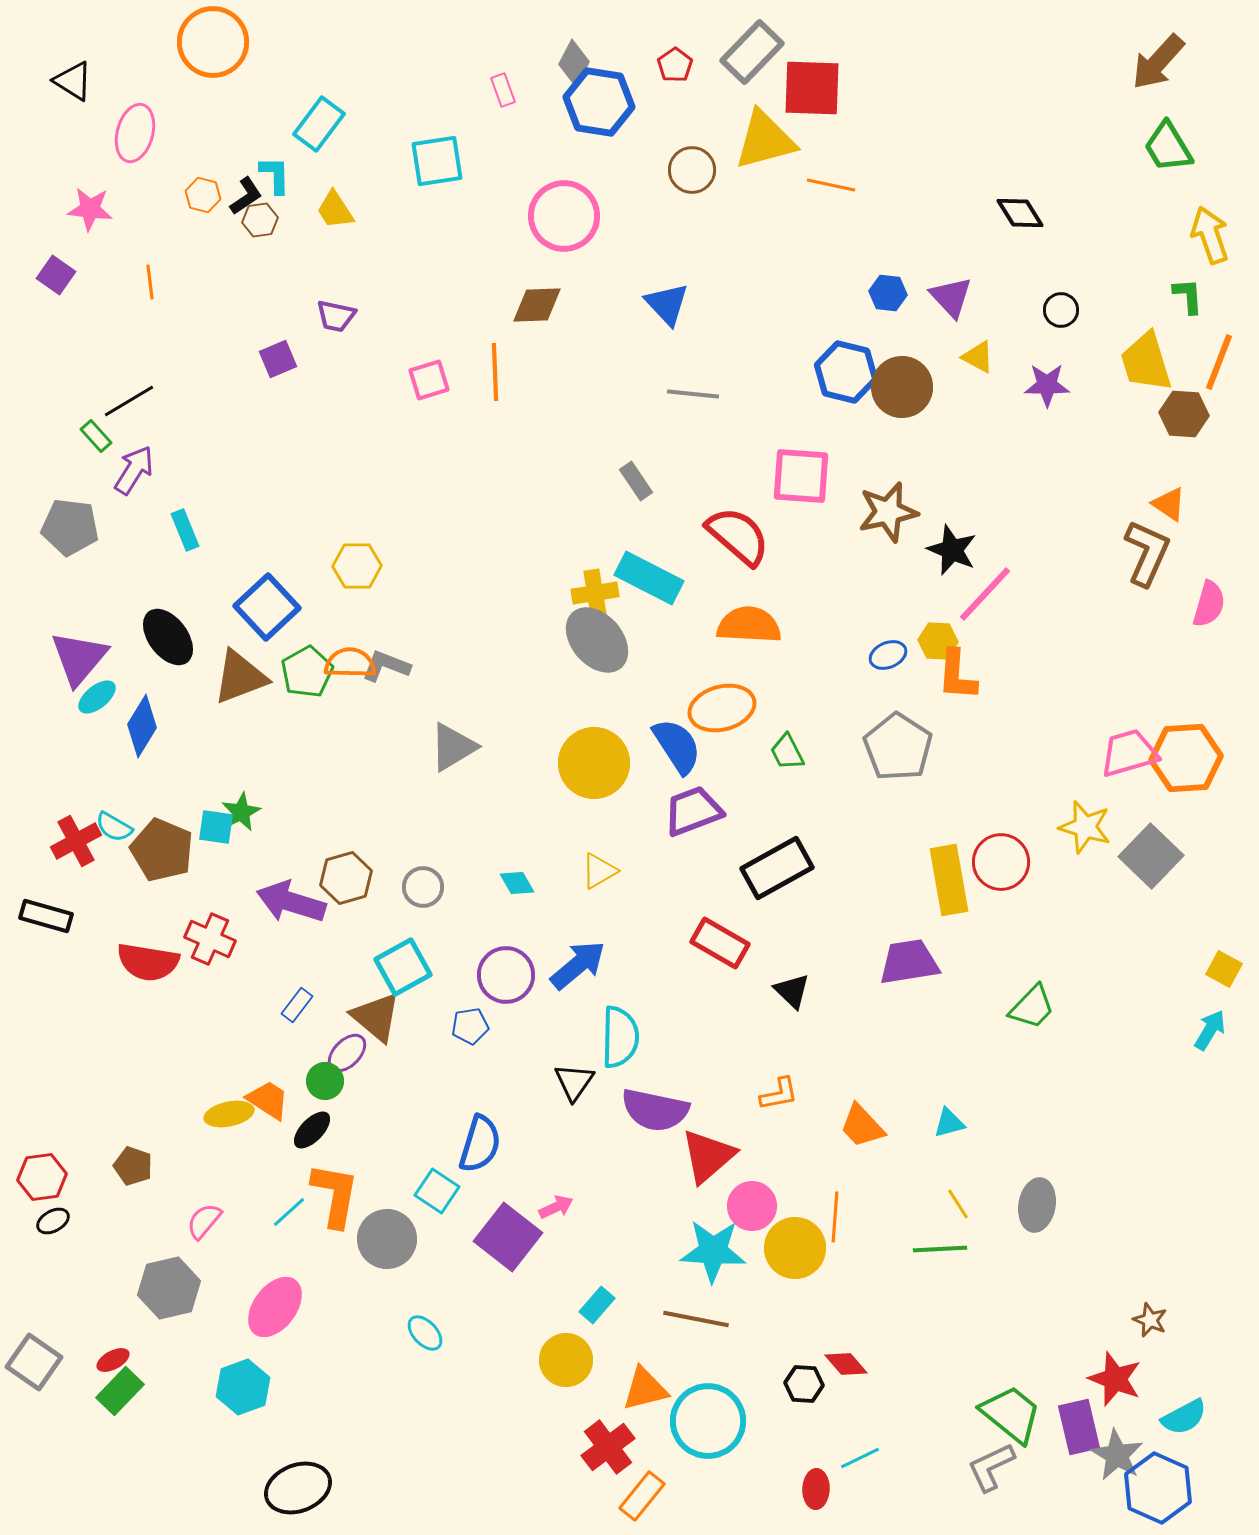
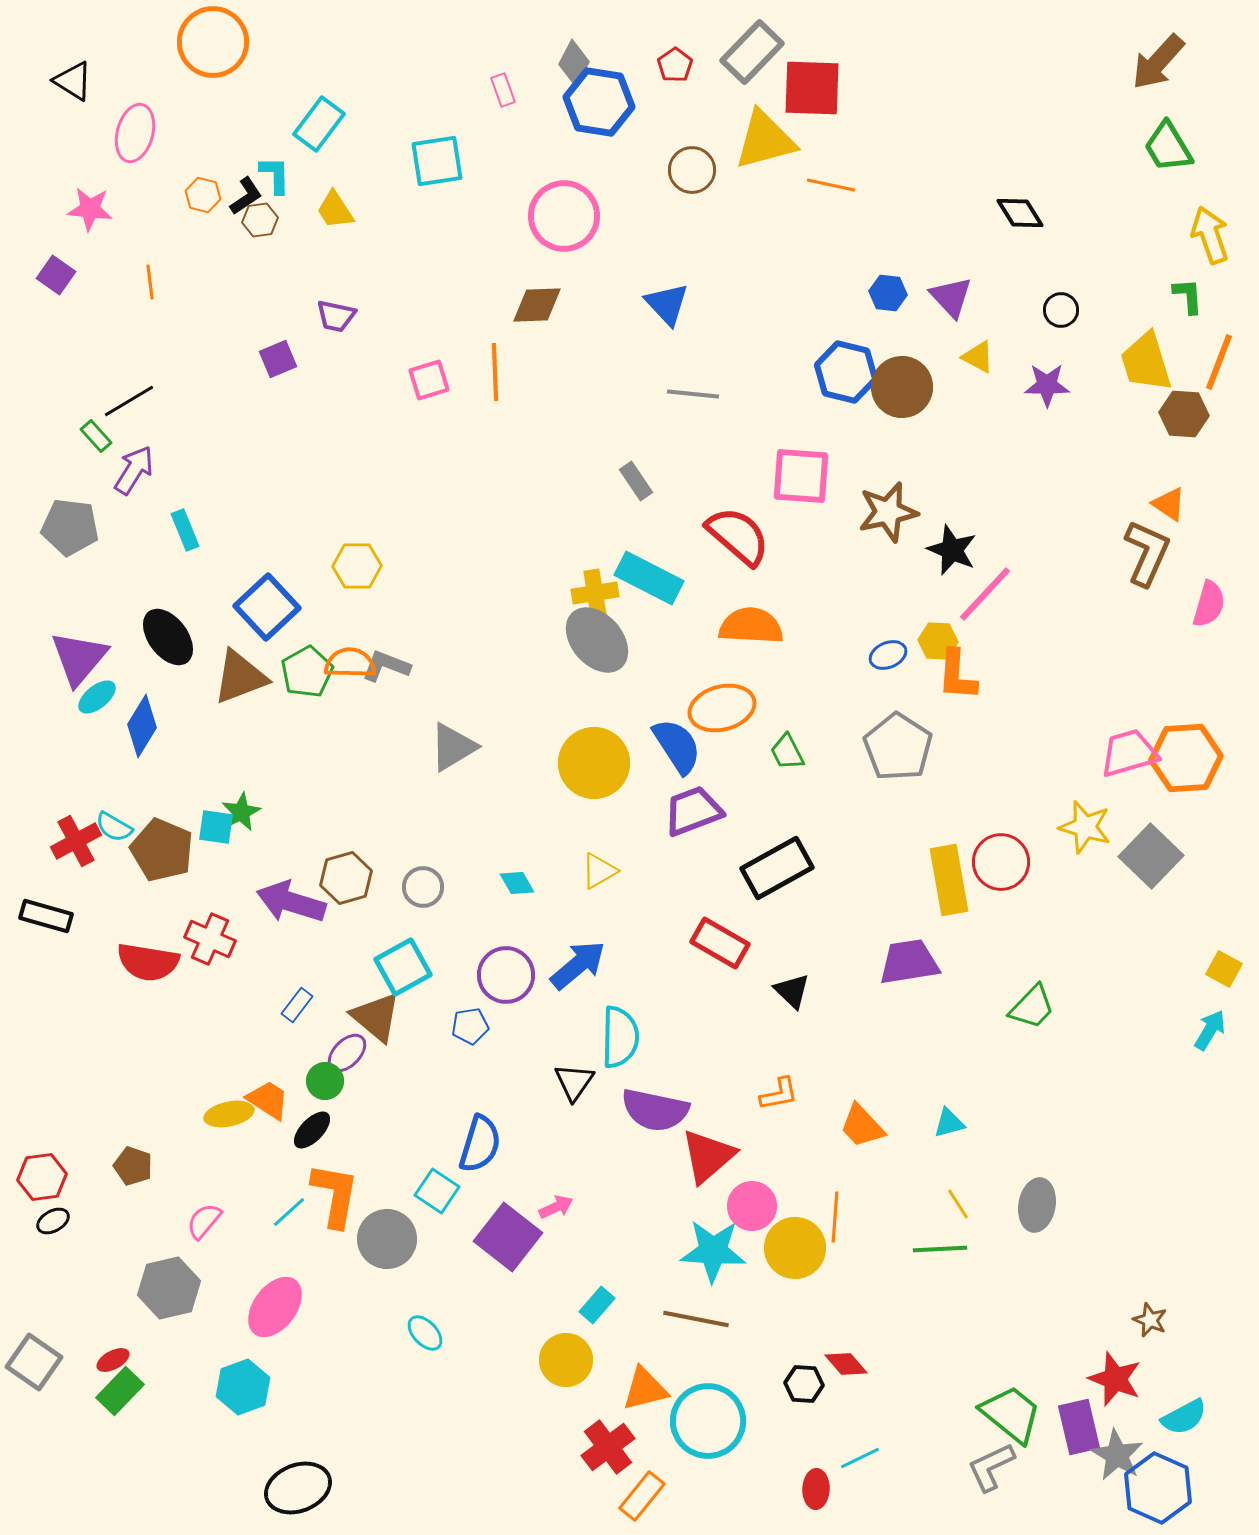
orange semicircle at (749, 625): moved 2 px right, 1 px down
